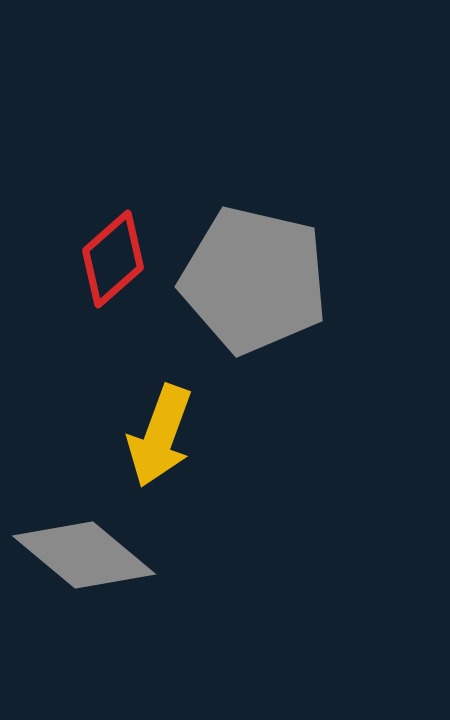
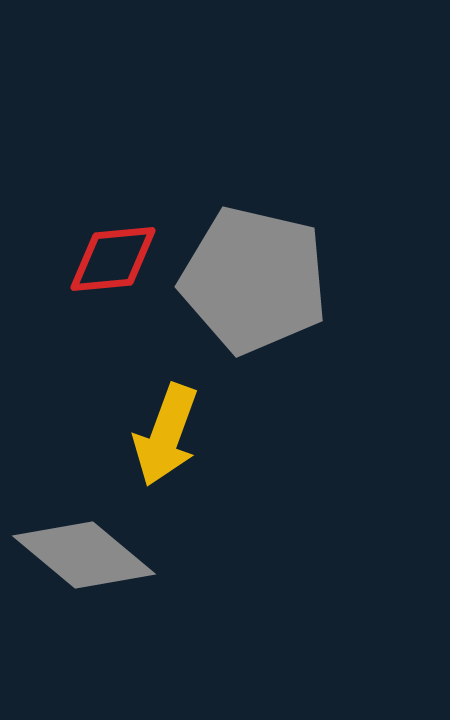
red diamond: rotated 36 degrees clockwise
yellow arrow: moved 6 px right, 1 px up
